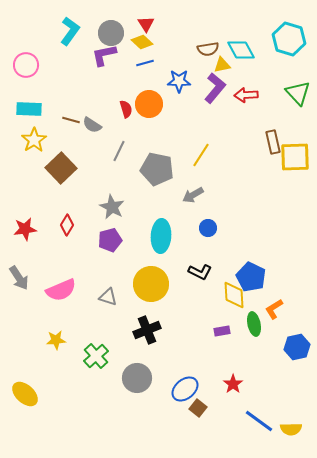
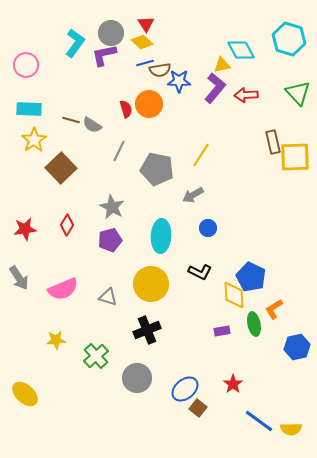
cyan L-shape at (70, 31): moved 5 px right, 12 px down
brown semicircle at (208, 49): moved 48 px left, 21 px down
pink semicircle at (61, 290): moved 2 px right, 1 px up
